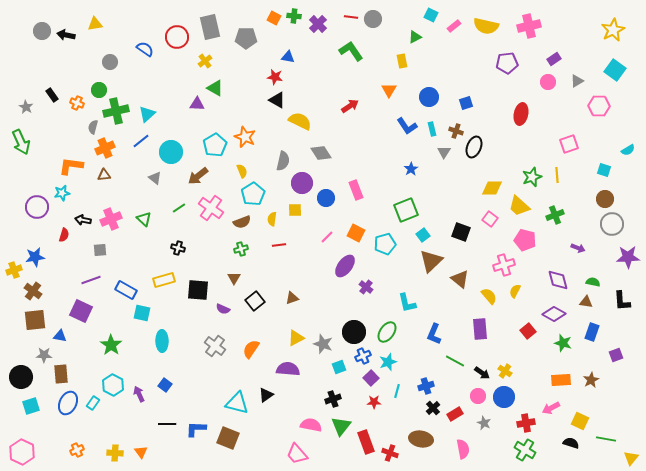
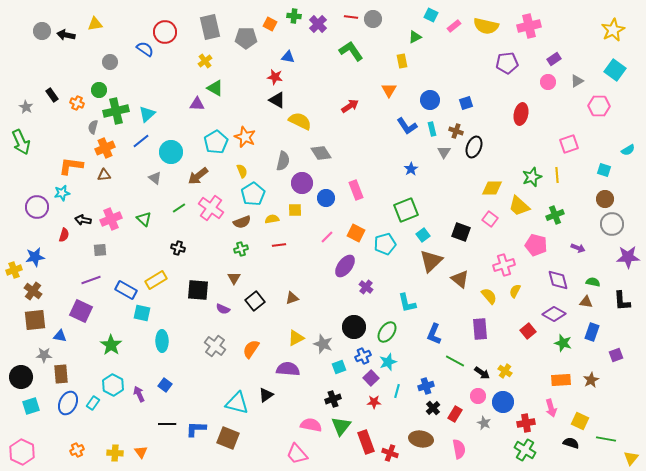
orange square at (274, 18): moved 4 px left, 6 px down
red circle at (177, 37): moved 12 px left, 5 px up
blue circle at (429, 97): moved 1 px right, 3 px down
cyan pentagon at (215, 145): moved 1 px right, 3 px up
yellow semicircle at (272, 219): rotated 72 degrees clockwise
pink pentagon at (525, 240): moved 11 px right, 5 px down
yellow rectangle at (164, 280): moved 8 px left; rotated 15 degrees counterclockwise
black circle at (354, 332): moved 5 px up
blue circle at (504, 397): moved 1 px left, 5 px down
pink arrow at (551, 408): rotated 78 degrees counterclockwise
red rectangle at (455, 414): rotated 28 degrees counterclockwise
pink semicircle at (463, 449): moved 4 px left
